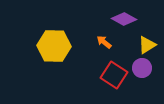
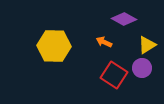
orange arrow: rotated 14 degrees counterclockwise
